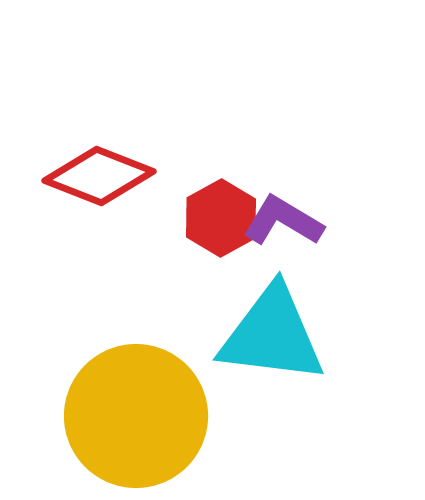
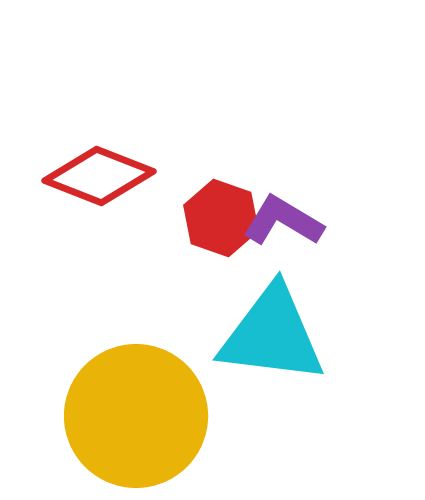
red hexagon: rotated 12 degrees counterclockwise
